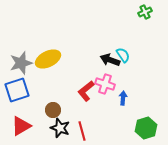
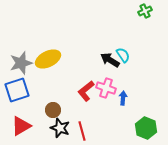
green cross: moved 1 px up
black arrow: rotated 12 degrees clockwise
pink cross: moved 1 px right, 4 px down
green hexagon: rotated 20 degrees counterclockwise
